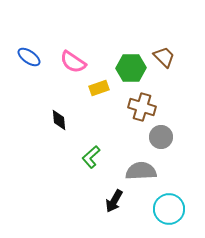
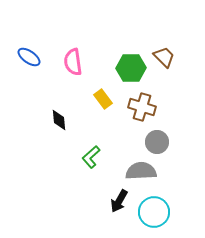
pink semicircle: rotated 48 degrees clockwise
yellow rectangle: moved 4 px right, 11 px down; rotated 72 degrees clockwise
gray circle: moved 4 px left, 5 px down
black arrow: moved 5 px right
cyan circle: moved 15 px left, 3 px down
